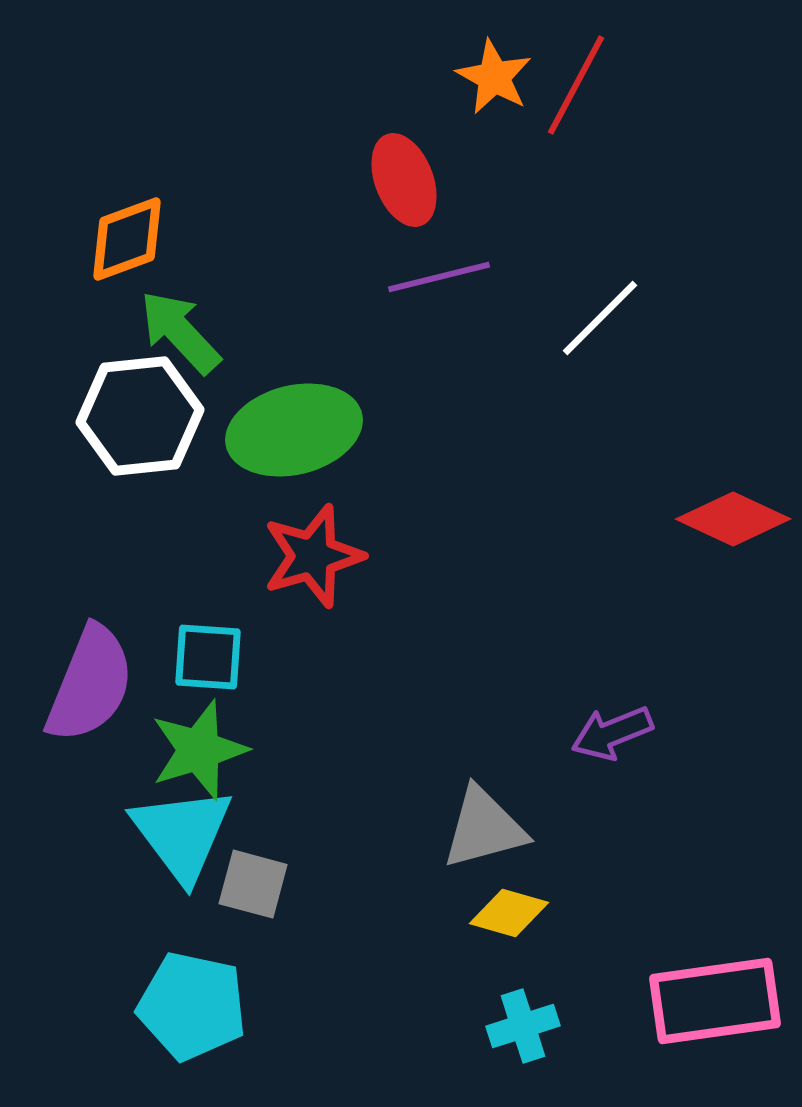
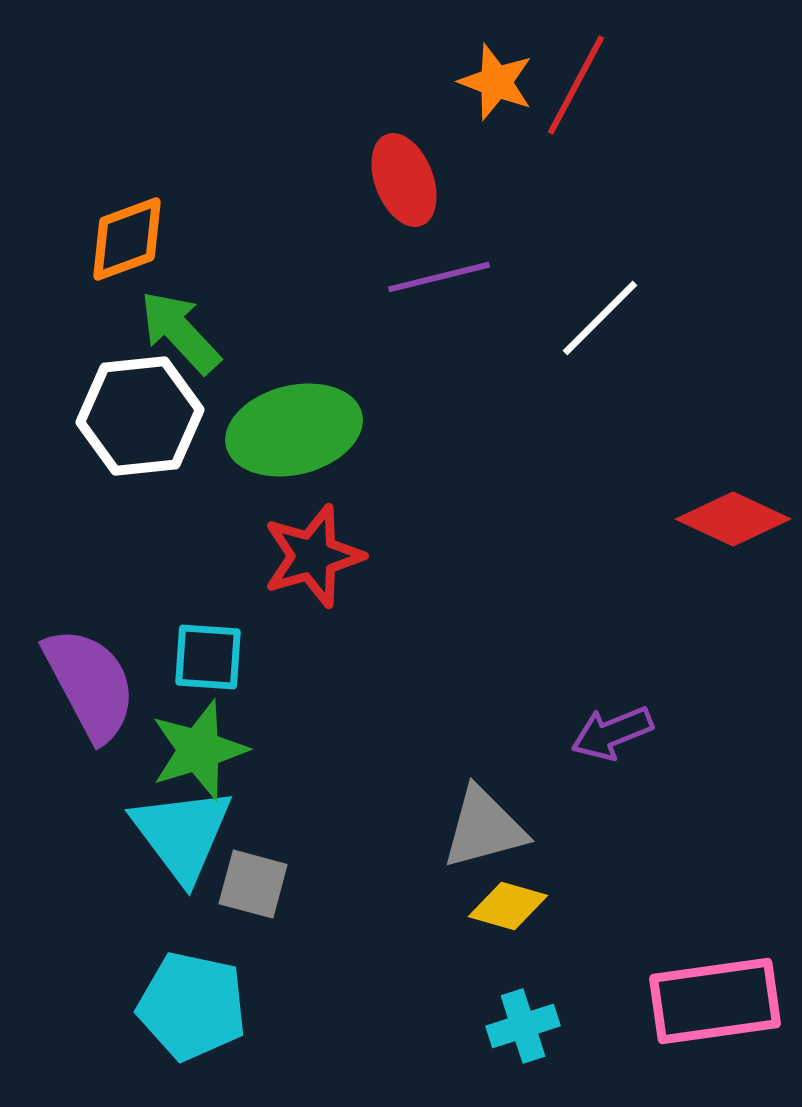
orange star: moved 2 px right, 5 px down; rotated 8 degrees counterclockwise
purple semicircle: rotated 50 degrees counterclockwise
yellow diamond: moved 1 px left, 7 px up
